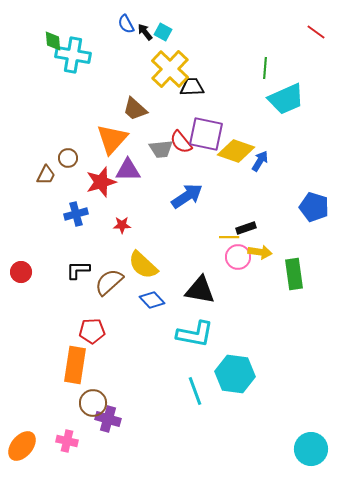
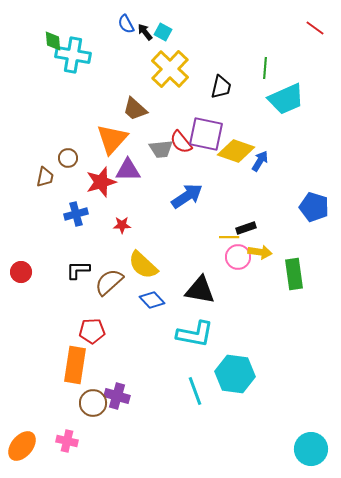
red line at (316, 32): moved 1 px left, 4 px up
black trapezoid at (192, 87): moved 29 px right; rotated 105 degrees clockwise
brown trapezoid at (46, 175): moved 1 px left, 2 px down; rotated 15 degrees counterclockwise
purple cross at (108, 419): moved 9 px right, 23 px up
